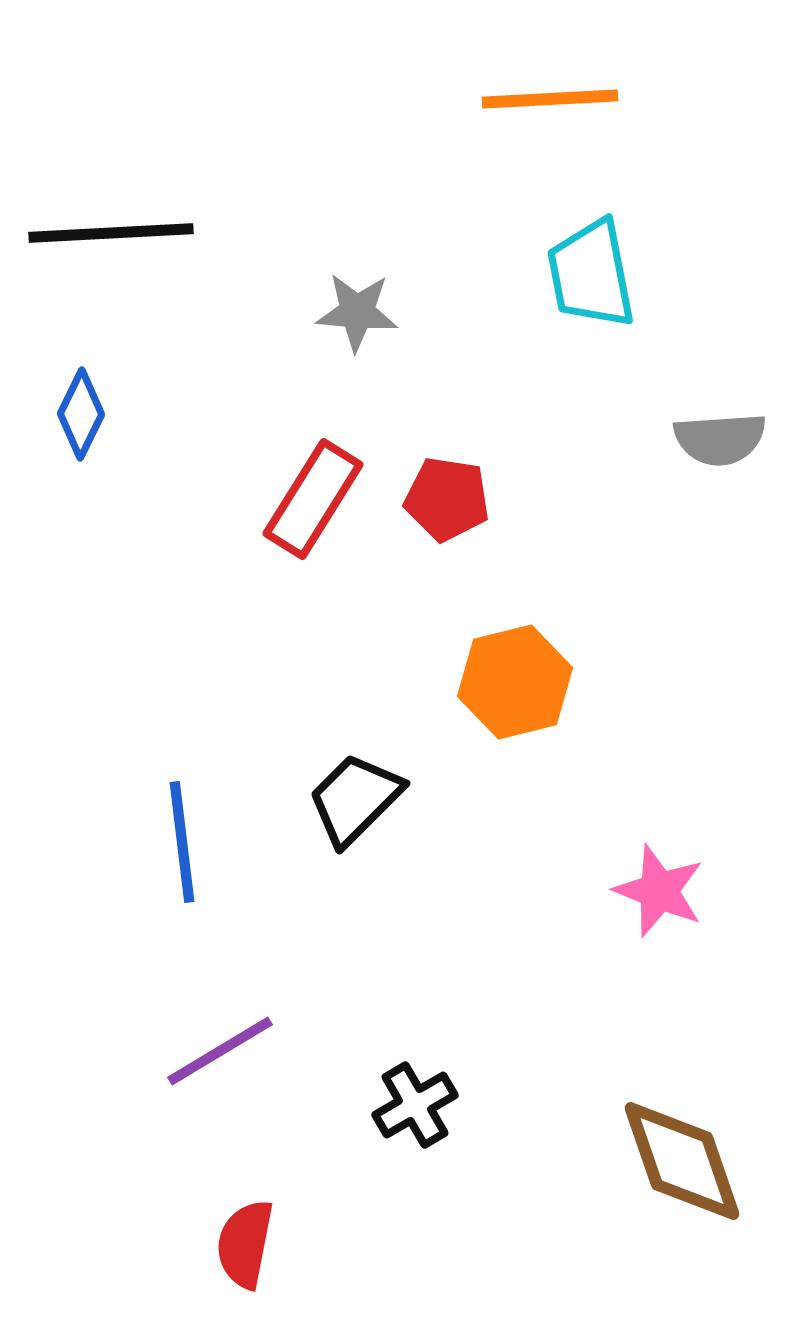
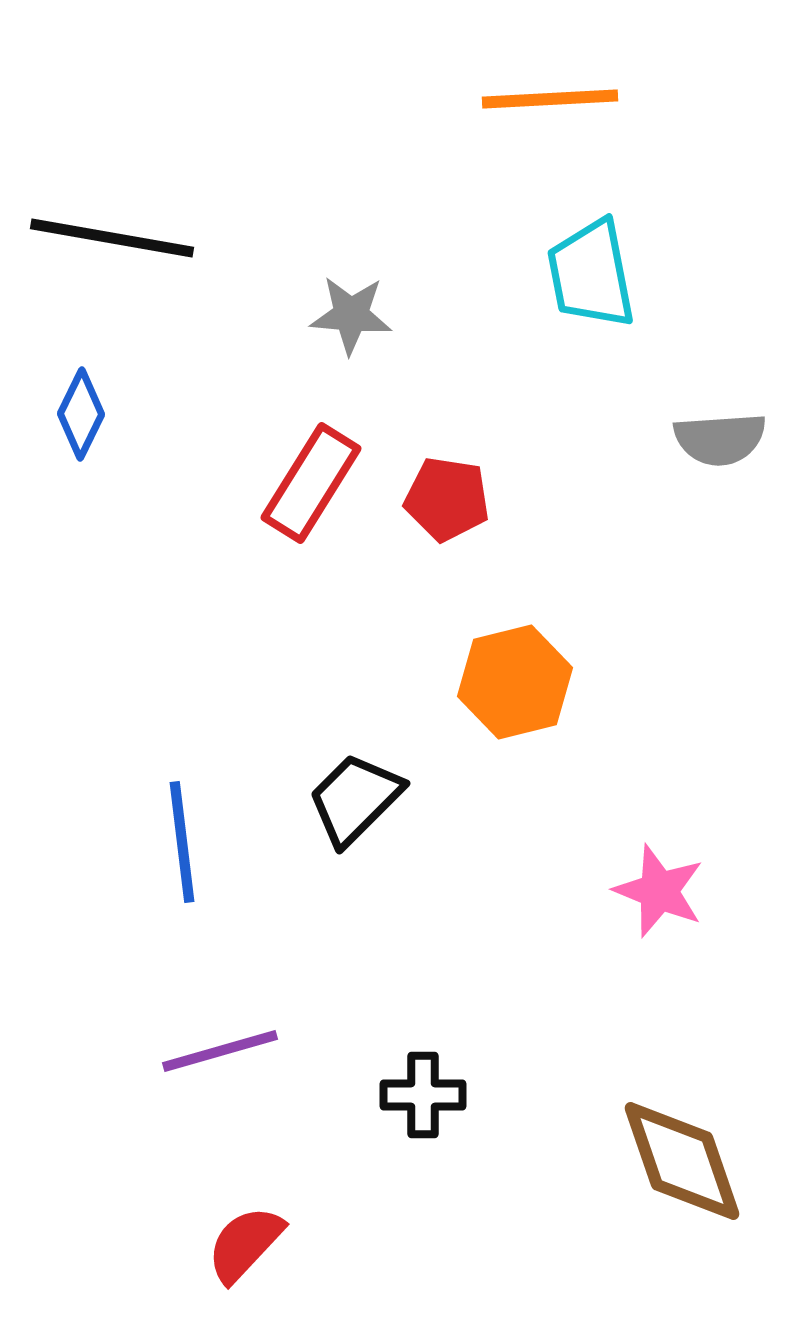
black line: moved 1 px right, 5 px down; rotated 13 degrees clockwise
gray star: moved 6 px left, 3 px down
red rectangle: moved 2 px left, 16 px up
purple line: rotated 15 degrees clockwise
black cross: moved 8 px right, 10 px up; rotated 30 degrees clockwise
red semicircle: rotated 32 degrees clockwise
